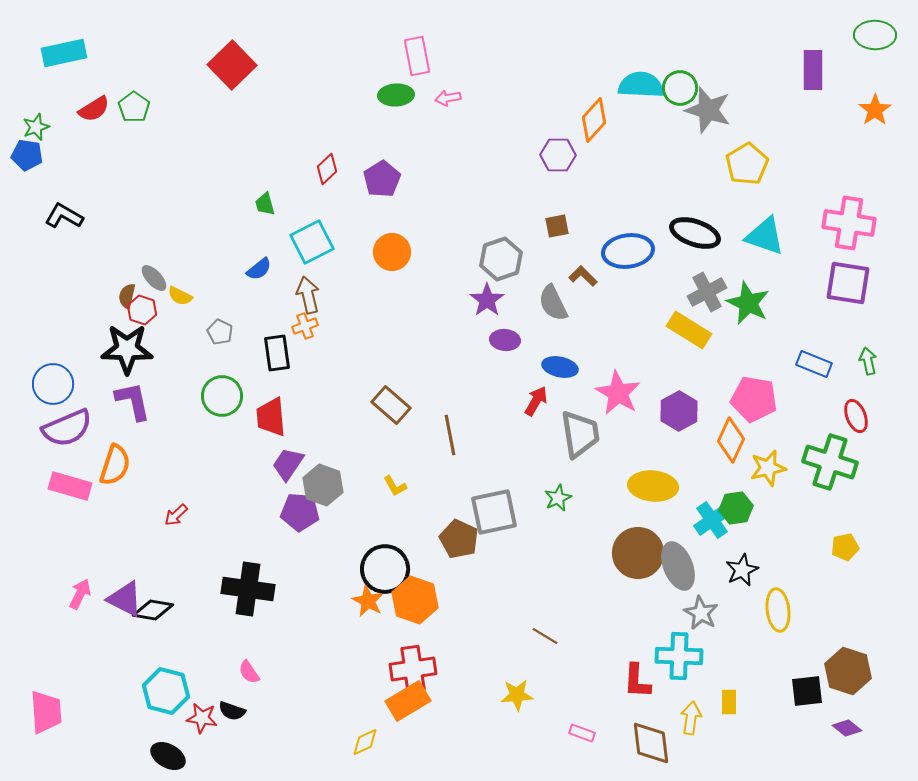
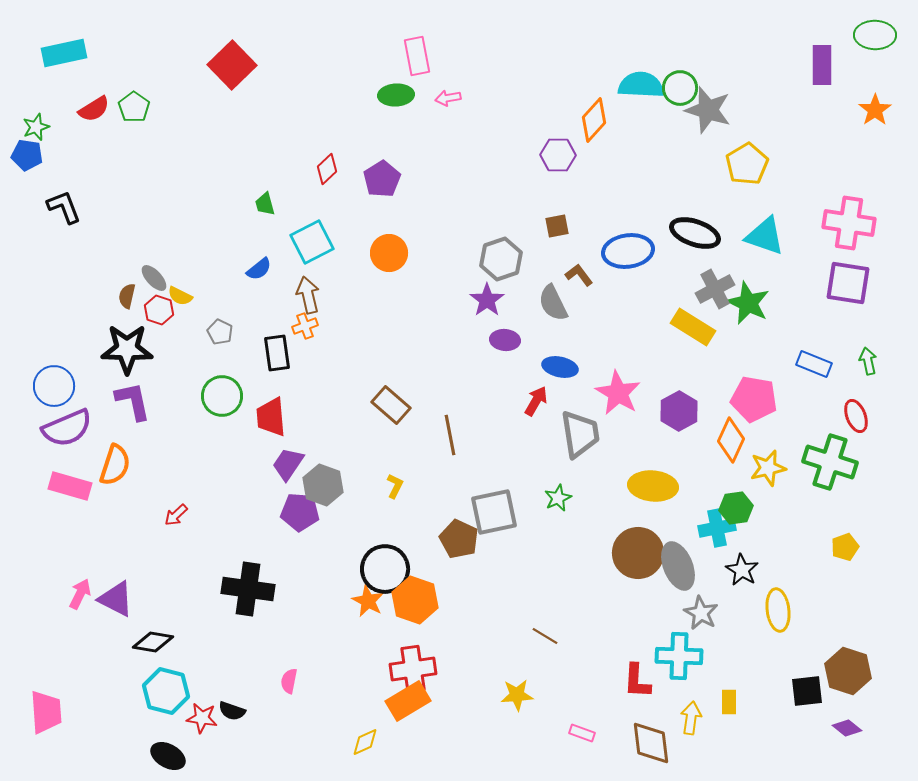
purple rectangle at (813, 70): moved 9 px right, 5 px up
black L-shape at (64, 216): moved 9 px up; rotated 39 degrees clockwise
orange circle at (392, 252): moved 3 px left, 1 px down
brown L-shape at (583, 276): moved 4 px left, 1 px up; rotated 8 degrees clockwise
gray cross at (707, 292): moved 8 px right, 3 px up
red hexagon at (142, 310): moved 17 px right
yellow rectangle at (689, 330): moved 4 px right, 3 px up
blue circle at (53, 384): moved 1 px right, 2 px down
yellow L-shape at (395, 486): rotated 125 degrees counterclockwise
cyan cross at (712, 520): moved 5 px right, 8 px down; rotated 24 degrees clockwise
yellow pentagon at (845, 547): rotated 8 degrees counterclockwise
black star at (742, 570): rotated 16 degrees counterclockwise
purple triangle at (125, 599): moved 9 px left
black diamond at (153, 610): moved 32 px down
pink semicircle at (249, 672): moved 40 px right, 9 px down; rotated 45 degrees clockwise
